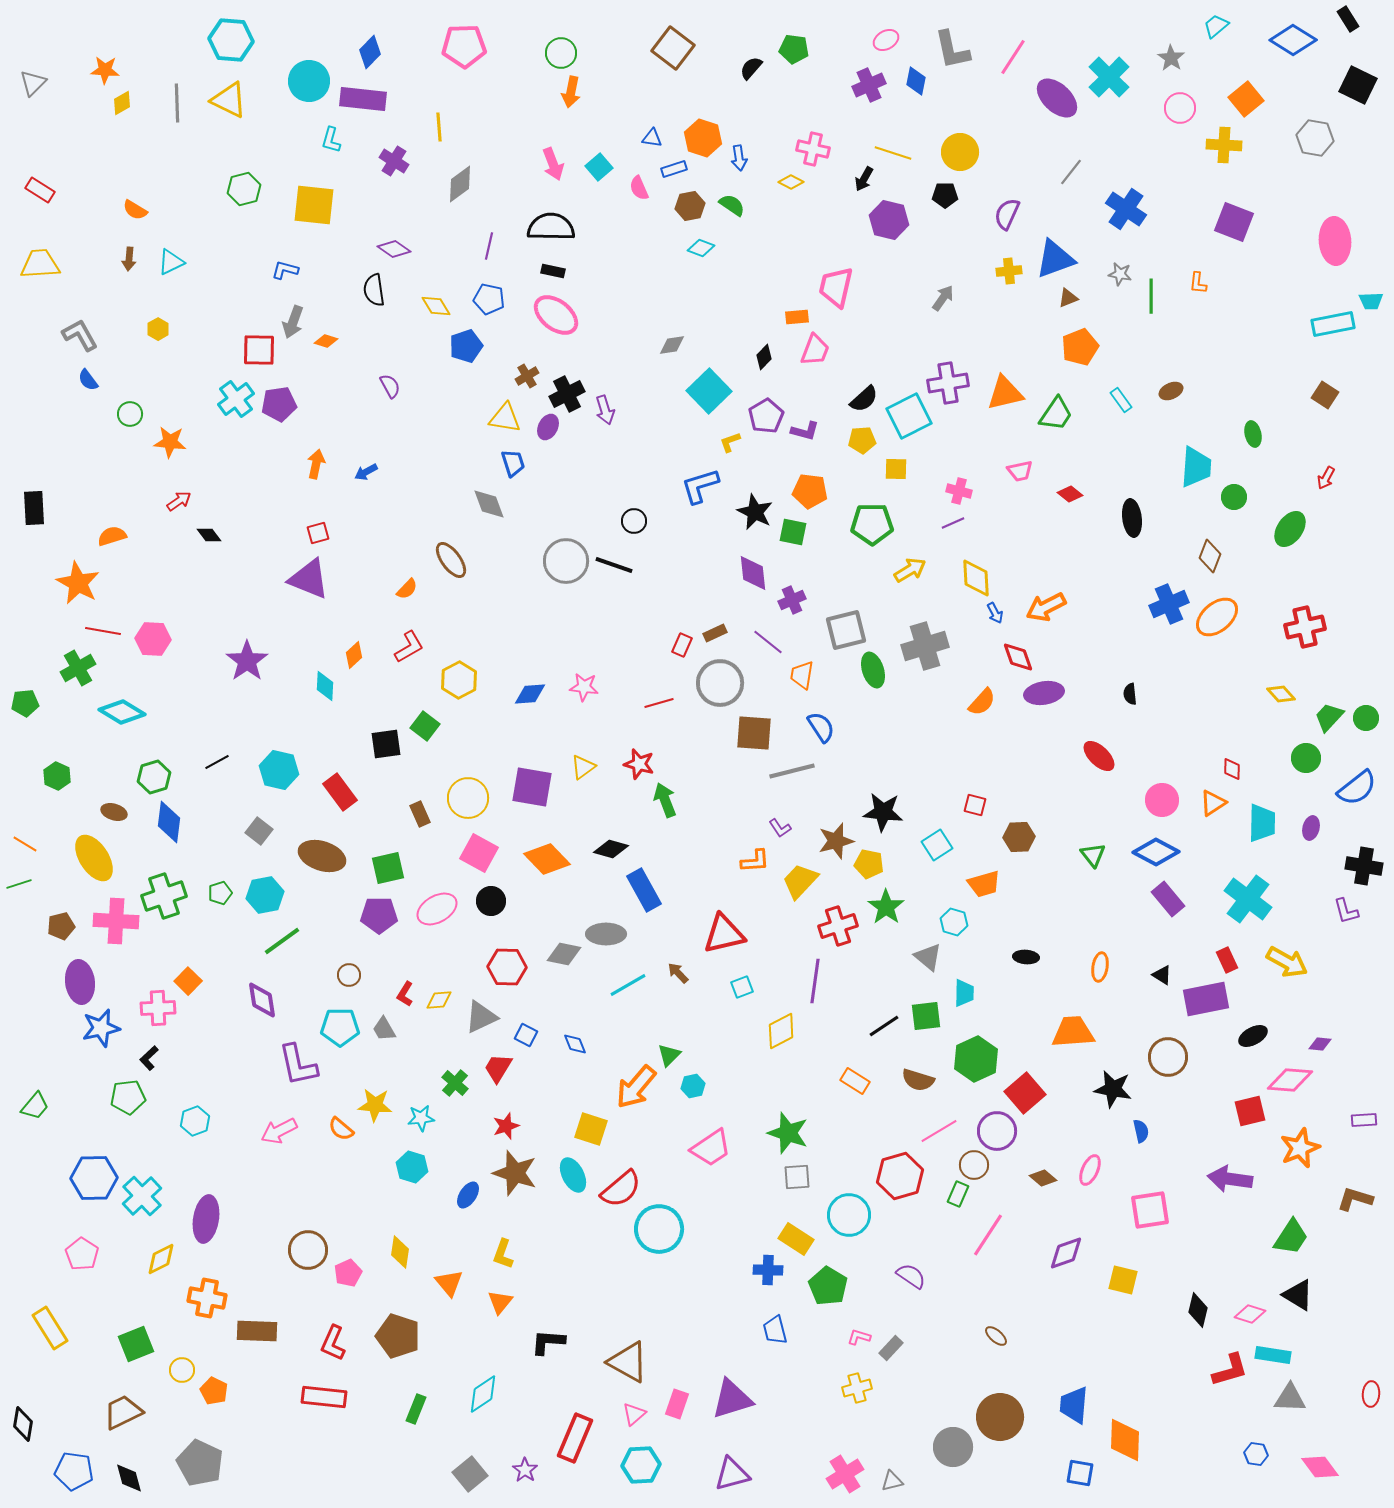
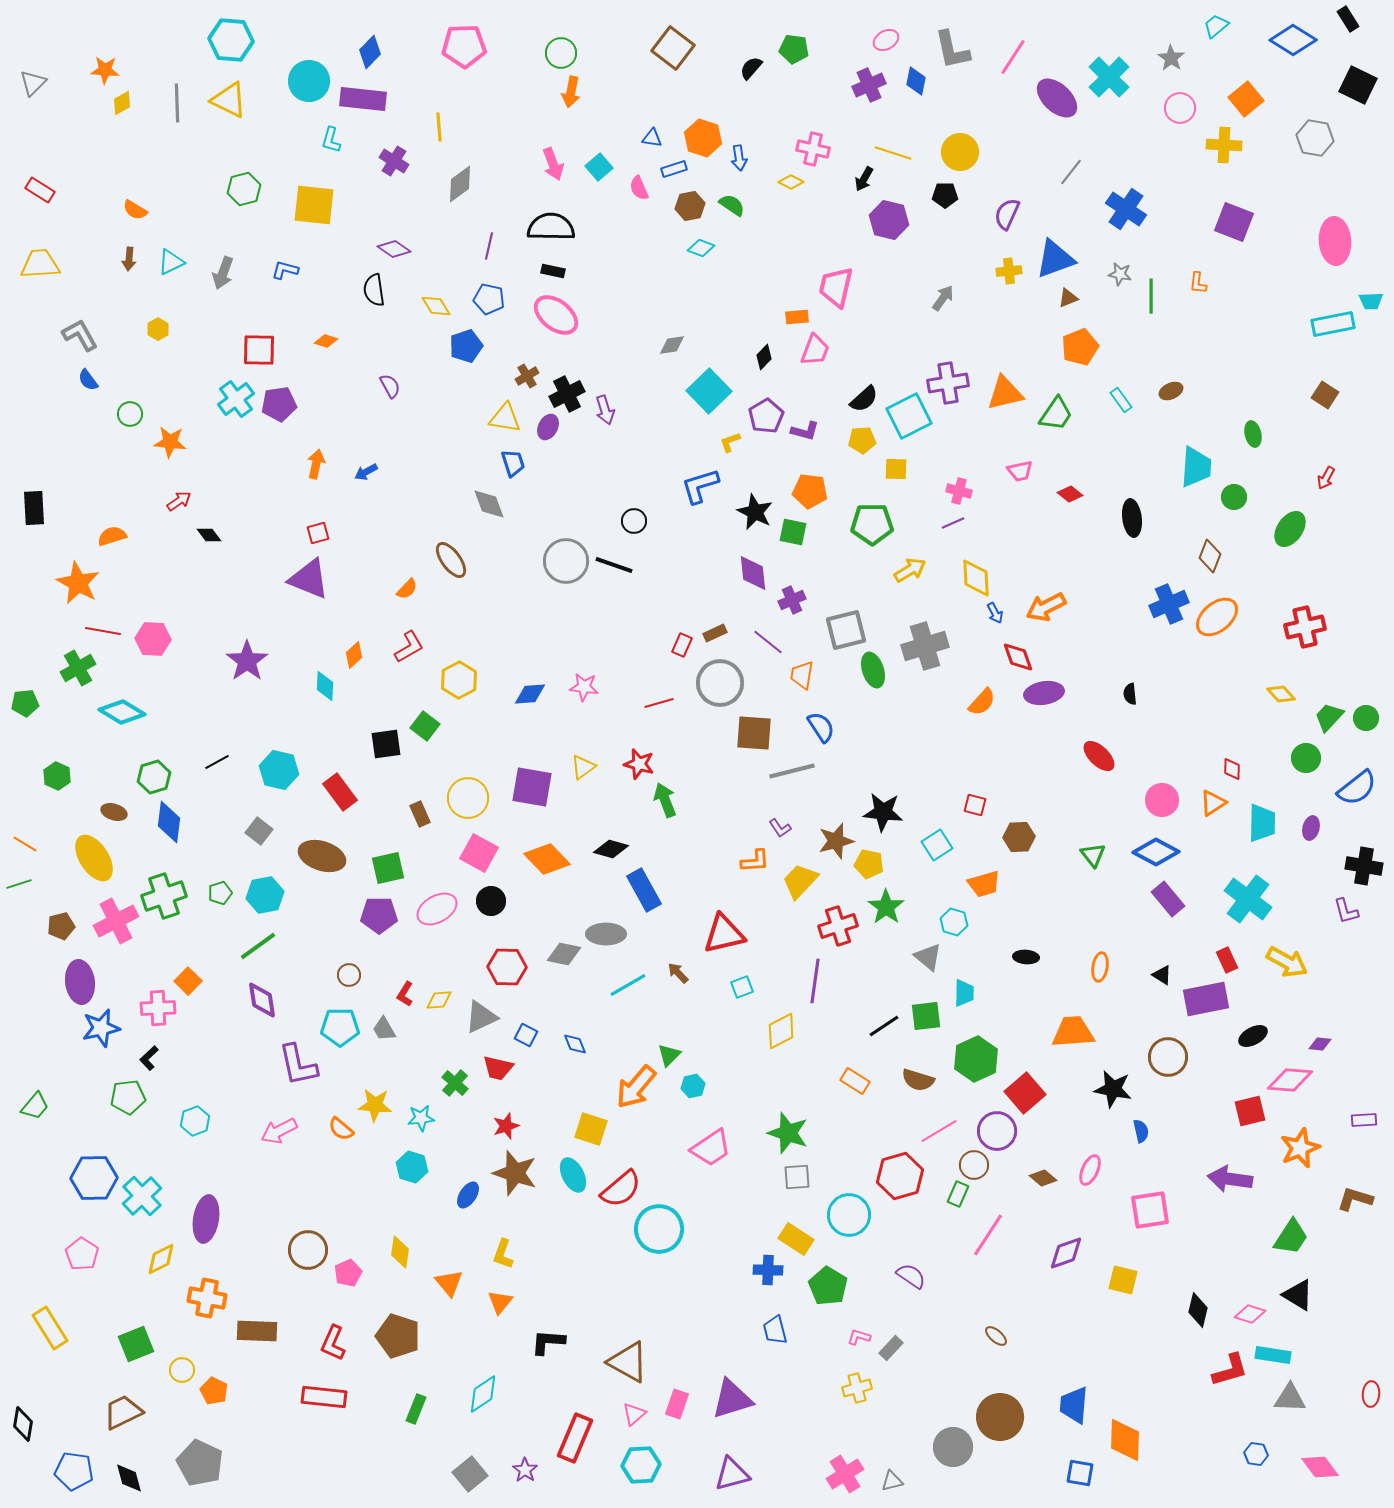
gray arrow at (293, 322): moved 70 px left, 49 px up
pink cross at (116, 921): rotated 30 degrees counterclockwise
green line at (282, 941): moved 24 px left, 5 px down
red trapezoid at (498, 1068): rotated 108 degrees counterclockwise
